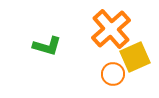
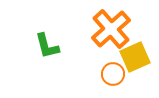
green L-shape: rotated 60 degrees clockwise
